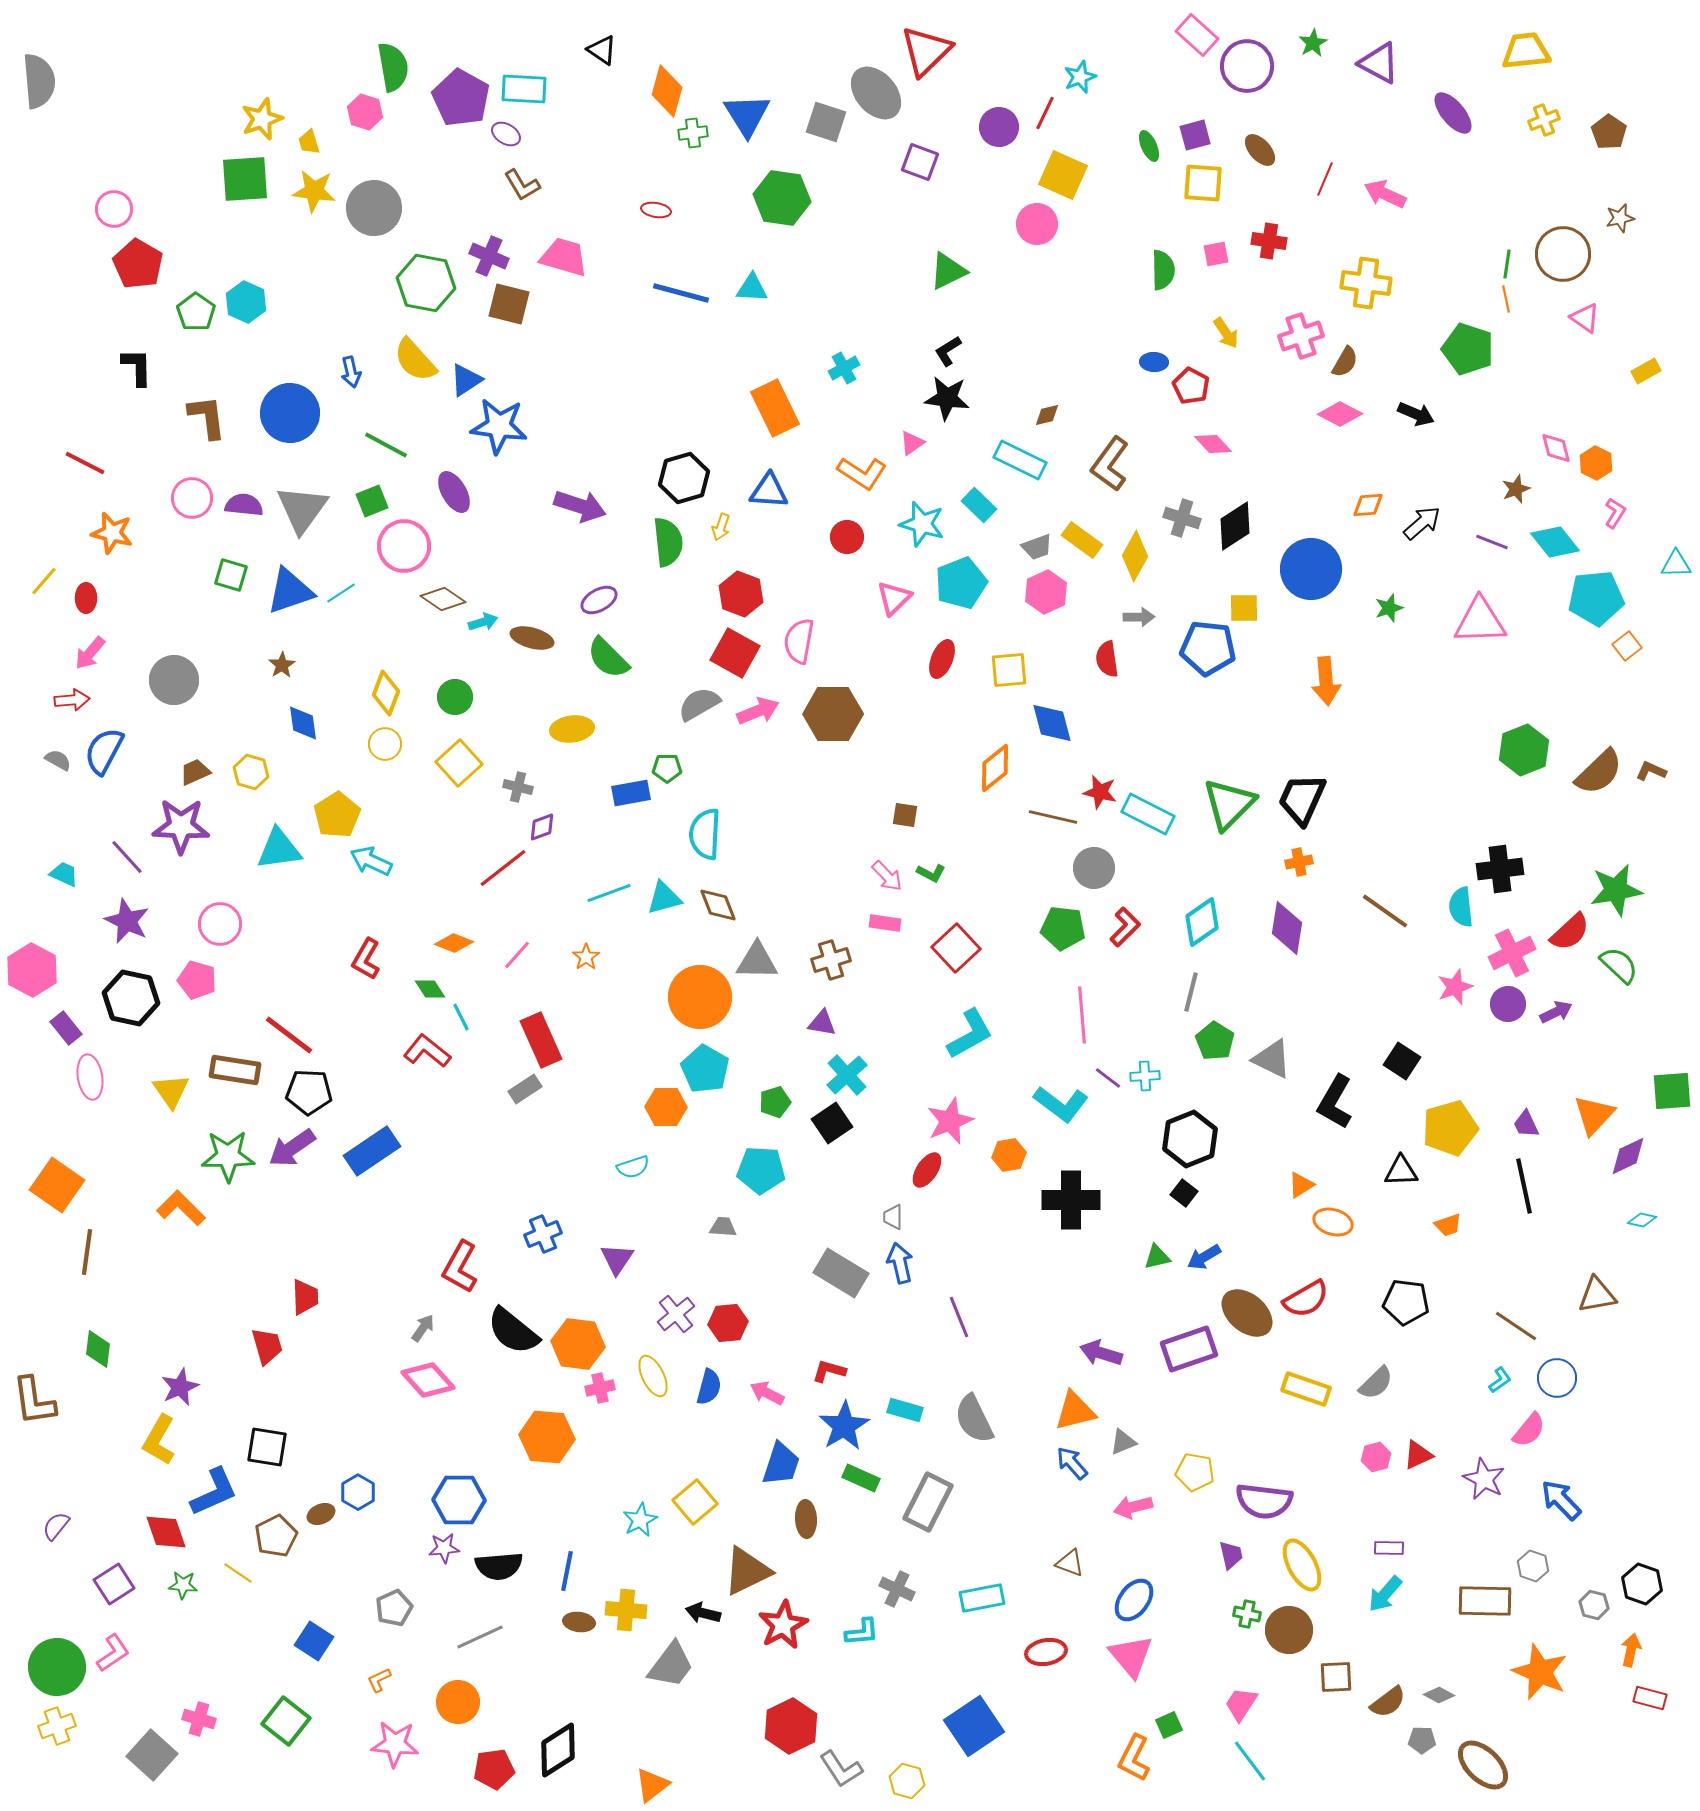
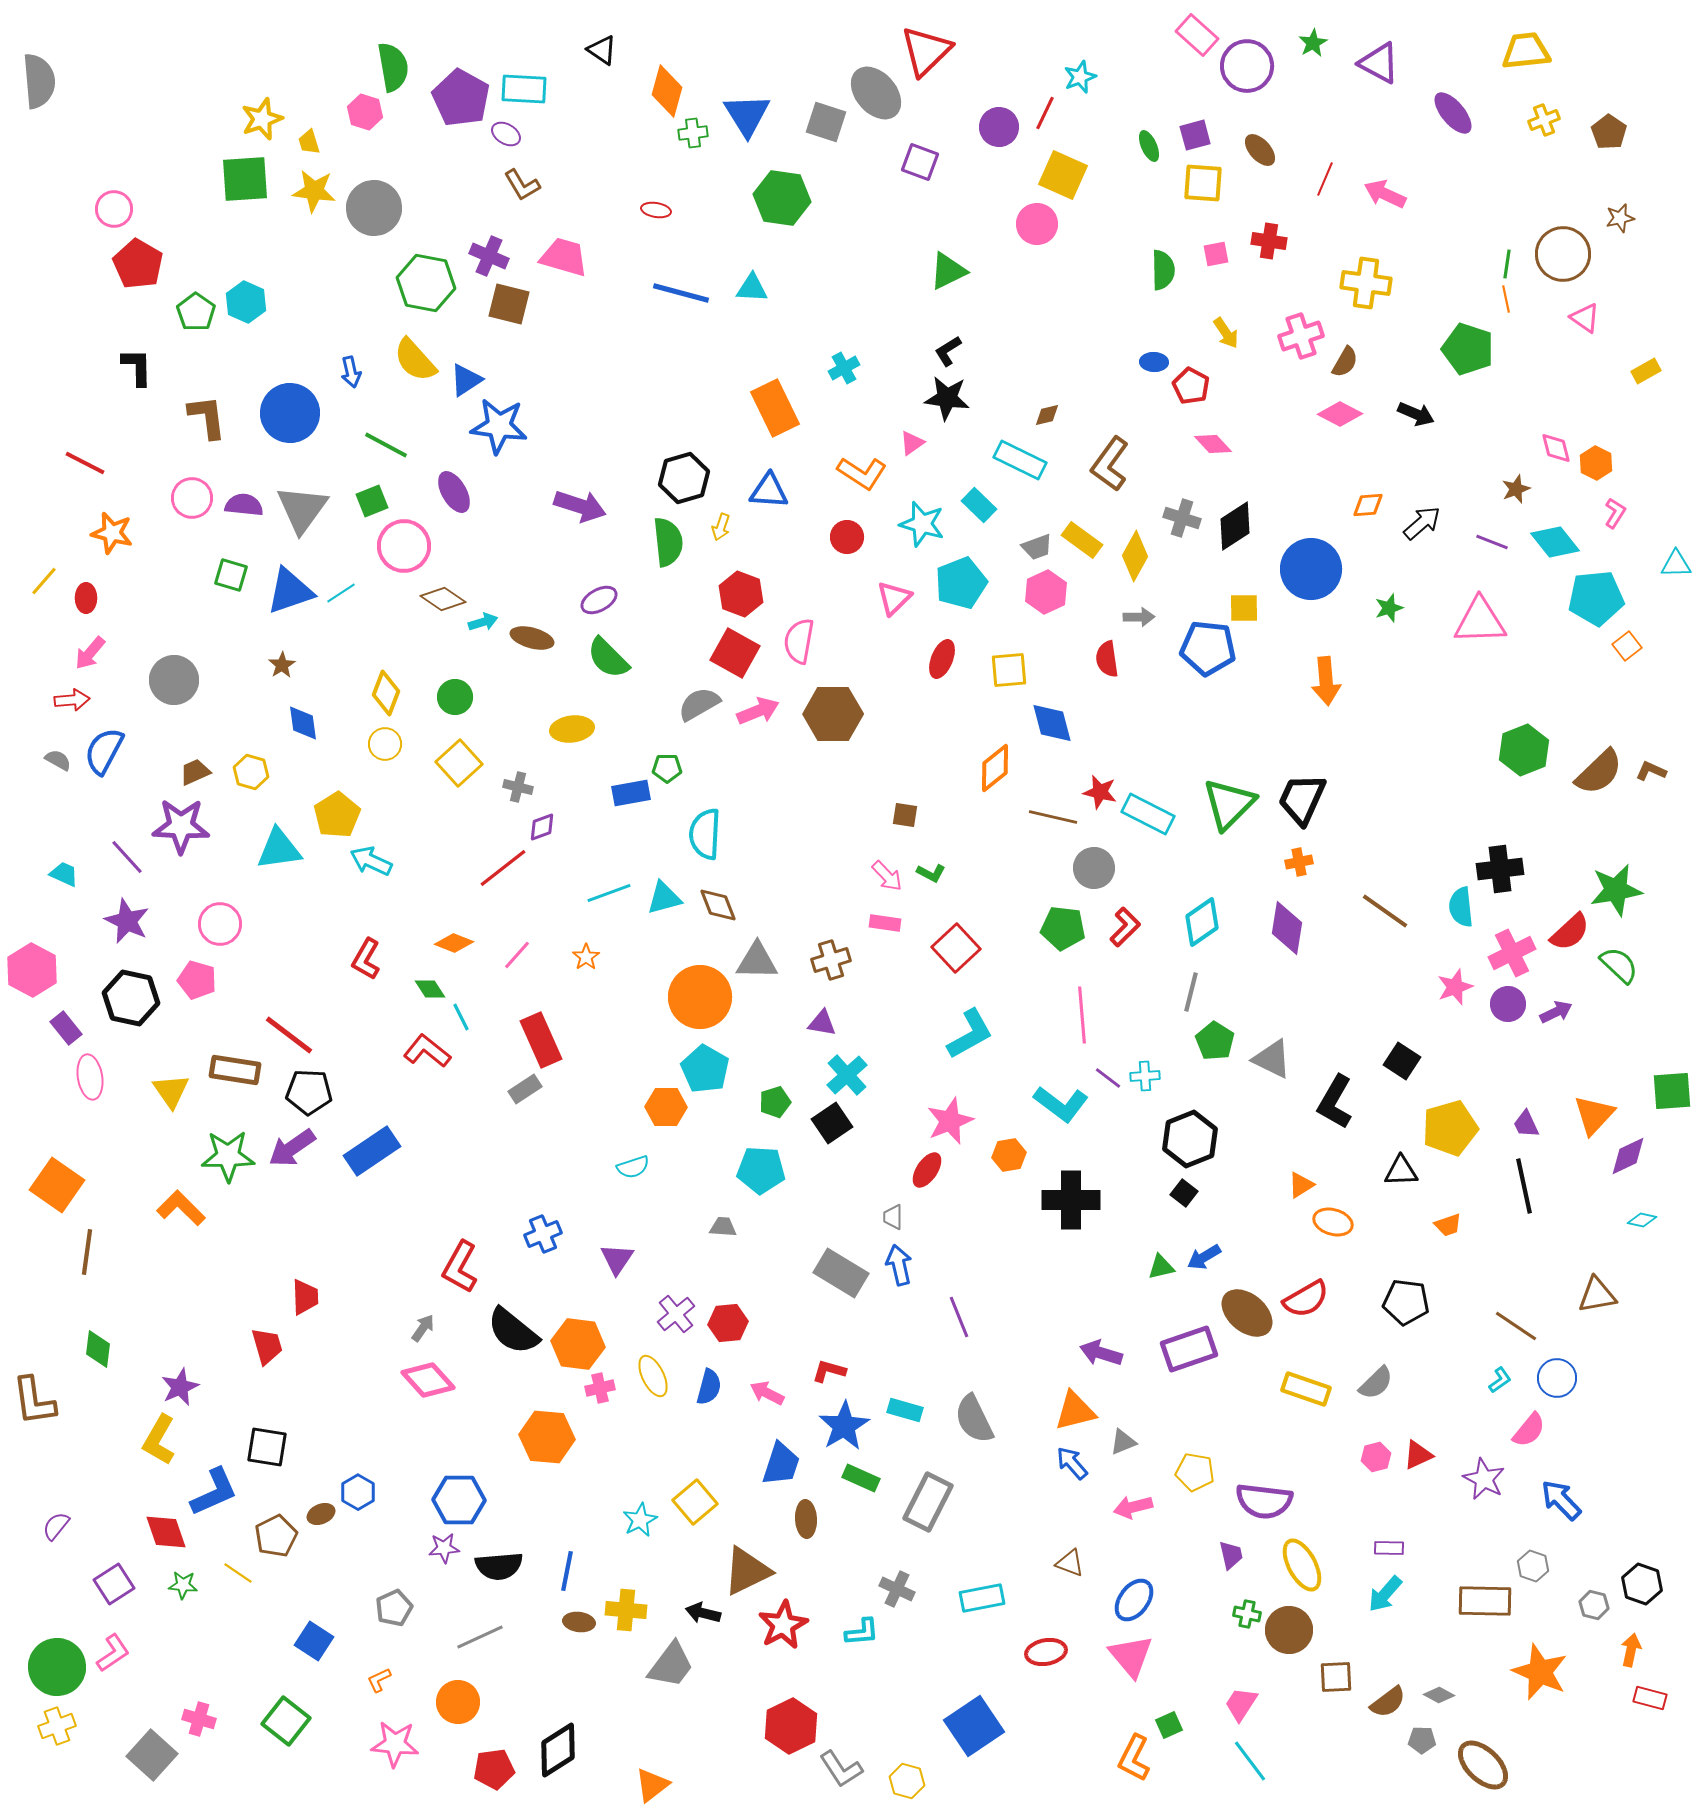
green triangle at (1157, 1257): moved 4 px right, 10 px down
blue arrow at (900, 1263): moved 1 px left, 2 px down
